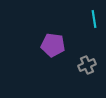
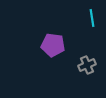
cyan line: moved 2 px left, 1 px up
